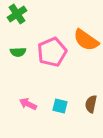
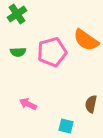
pink pentagon: rotated 8 degrees clockwise
cyan square: moved 6 px right, 20 px down
